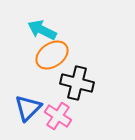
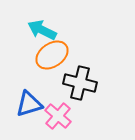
black cross: moved 3 px right
blue triangle: moved 1 px right, 4 px up; rotated 28 degrees clockwise
pink cross: rotated 8 degrees clockwise
